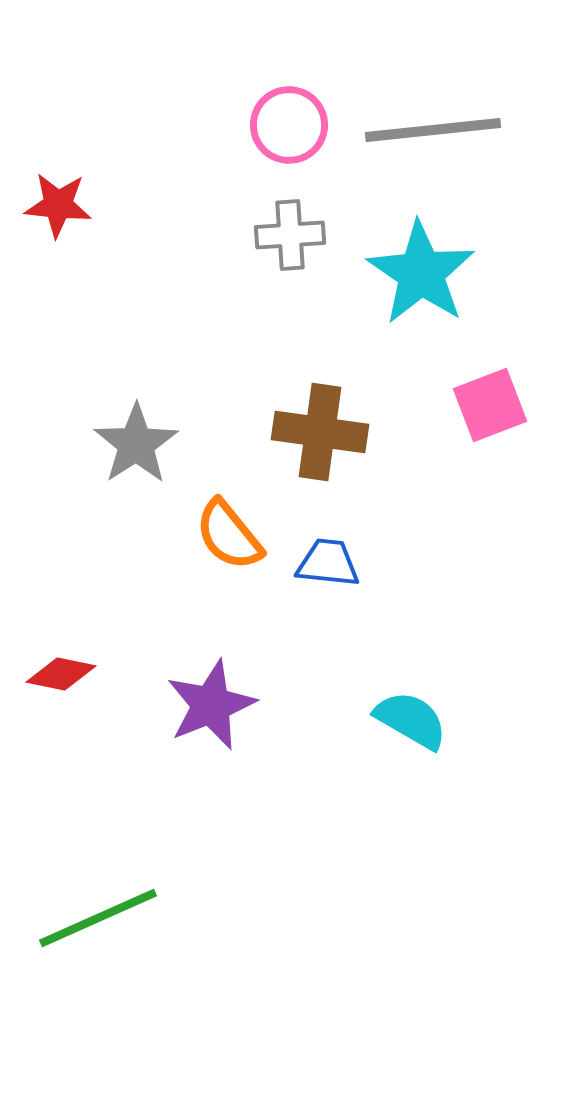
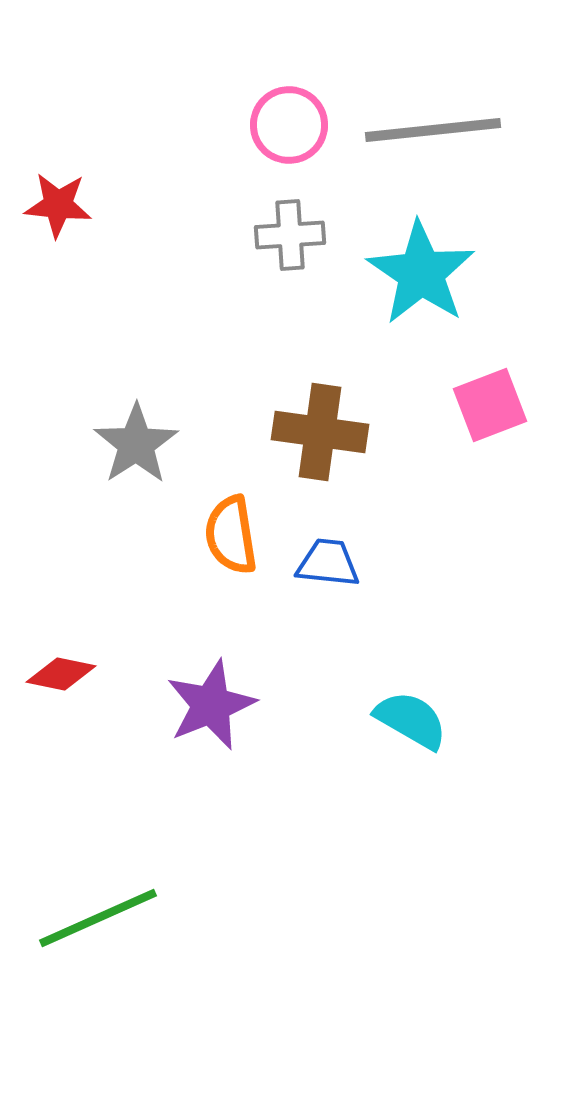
orange semicircle: moved 2 px right; rotated 30 degrees clockwise
